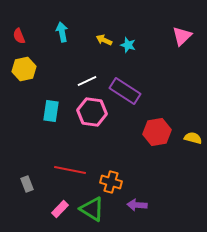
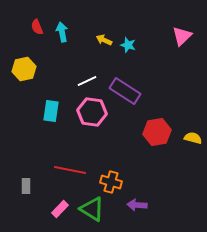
red semicircle: moved 18 px right, 9 px up
gray rectangle: moved 1 px left, 2 px down; rotated 21 degrees clockwise
